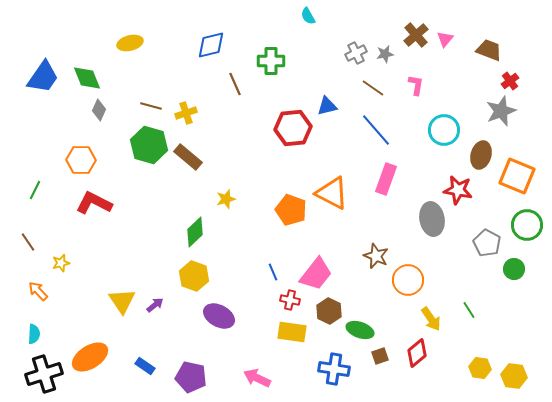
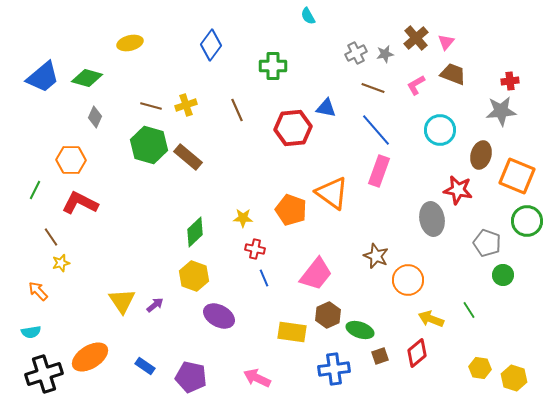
brown cross at (416, 35): moved 3 px down
pink triangle at (445, 39): moved 1 px right, 3 px down
blue diamond at (211, 45): rotated 40 degrees counterclockwise
brown trapezoid at (489, 50): moved 36 px left, 24 px down
green cross at (271, 61): moved 2 px right, 5 px down
blue trapezoid at (43, 77): rotated 15 degrees clockwise
green diamond at (87, 78): rotated 52 degrees counterclockwise
red cross at (510, 81): rotated 30 degrees clockwise
brown line at (235, 84): moved 2 px right, 26 px down
pink L-shape at (416, 85): rotated 130 degrees counterclockwise
brown line at (373, 88): rotated 15 degrees counterclockwise
blue triangle at (327, 106): moved 1 px left, 2 px down; rotated 25 degrees clockwise
gray diamond at (99, 110): moved 4 px left, 7 px down
gray star at (501, 111): rotated 16 degrees clockwise
yellow cross at (186, 113): moved 8 px up
cyan circle at (444, 130): moved 4 px left
orange hexagon at (81, 160): moved 10 px left
pink rectangle at (386, 179): moved 7 px left, 8 px up
orange triangle at (332, 193): rotated 9 degrees clockwise
yellow star at (226, 199): moved 17 px right, 19 px down; rotated 18 degrees clockwise
red L-shape at (94, 203): moved 14 px left
green circle at (527, 225): moved 4 px up
brown line at (28, 242): moved 23 px right, 5 px up
gray pentagon at (487, 243): rotated 8 degrees counterclockwise
green circle at (514, 269): moved 11 px left, 6 px down
blue line at (273, 272): moved 9 px left, 6 px down
red cross at (290, 300): moved 35 px left, 51 px up
brown hexagon at (329, 311): moved 1 px left, 4 px down; rotated 10 degrees clockwise
yellow arrow at (431, 319): rotated 145 degrees clockwise
cyan semicircle at (34, 334): moved 3 px left, 2 px up; rotated 78 degrees clockwise
blue cross at (334, 369): rotated 16 degrees counterclockwise
yellow hexagon at (514, 376): moved 2 px down; rotated 10 degrees clockwise
